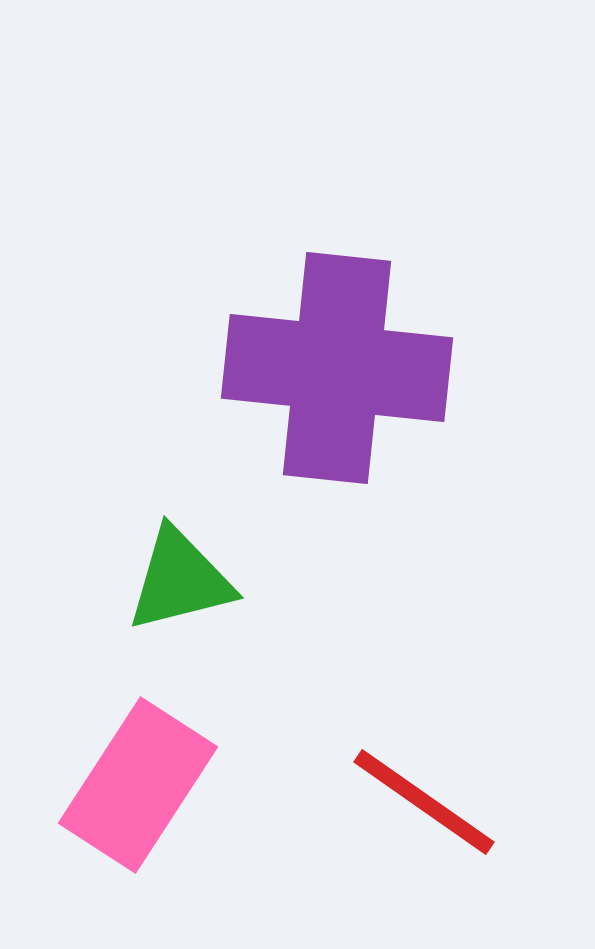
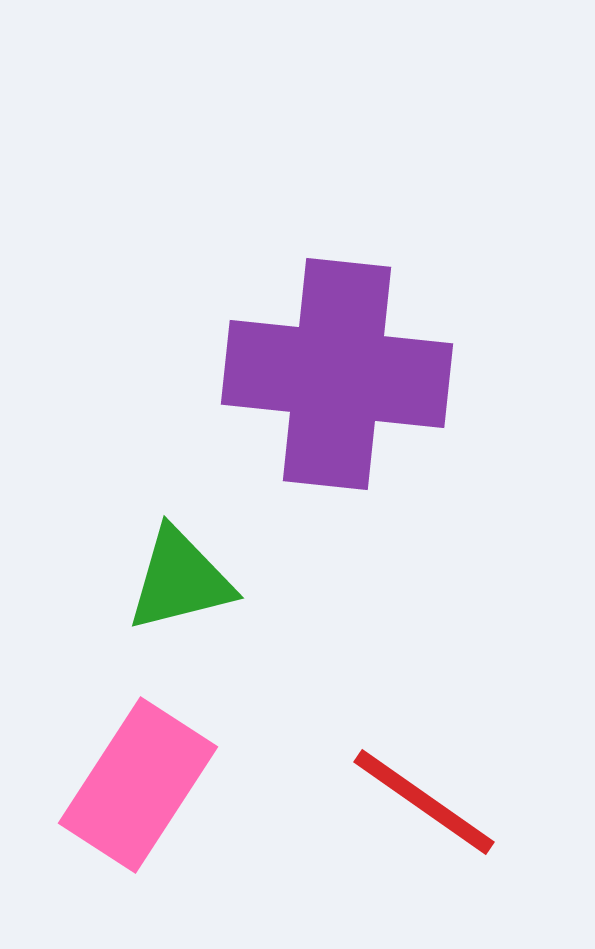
purple cross: moved 6 px down
